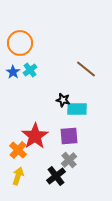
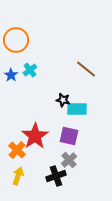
orange circle: moved 4 px left, 3 px up
blue star: moved 2 px left, 3 px down
purple square: rotated 18 degrees clockwise
orange cross: moved 1 px left
black cross: rotated 18 degrees clockwise
